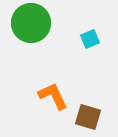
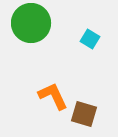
cyan square: rotated 36 degrees counterclockwise
brown square: moved 4 px left, 3 px up
